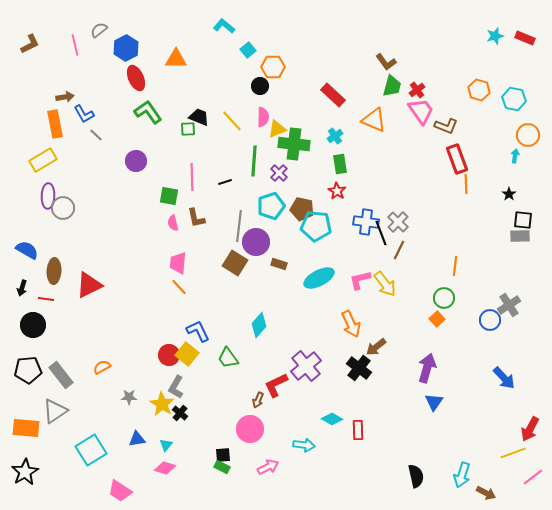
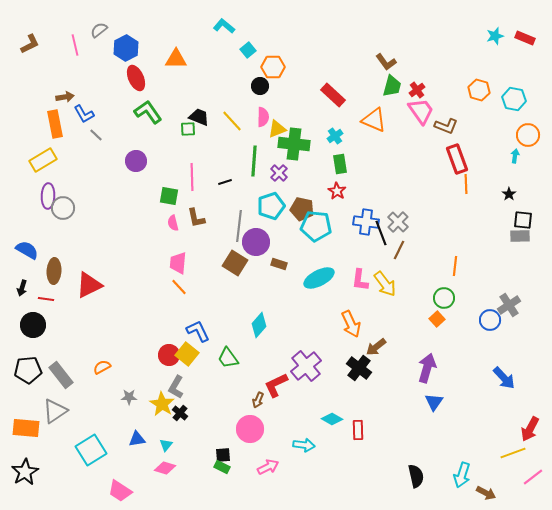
pink L-shape at (360, 280): rotated 70 degrees counterclockwise
